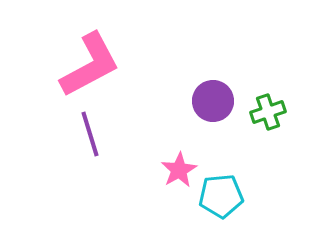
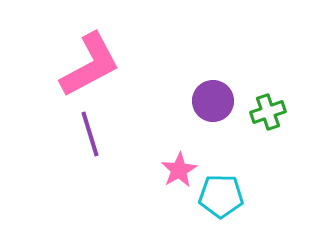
cyan pentagon: rotated 6 degrees clockwise
